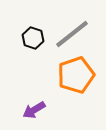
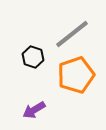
black hexagon: moved 19 px down
